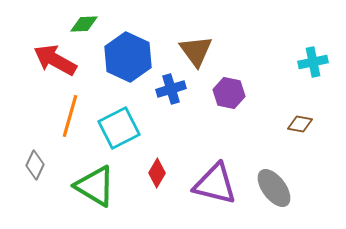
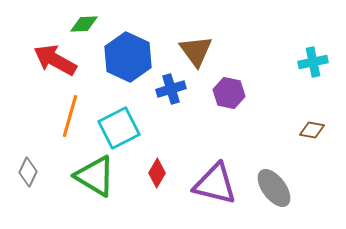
brown diamond: moved 12 px right, 6 px down
gray diamond: moved 7 px left, 7 px down
green triangle: moved 10 px up
